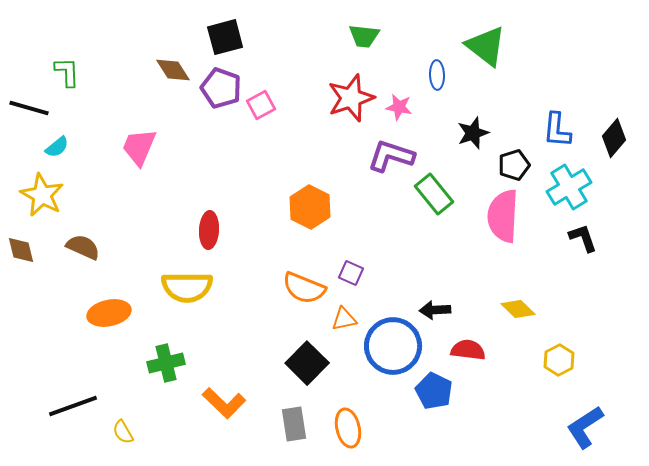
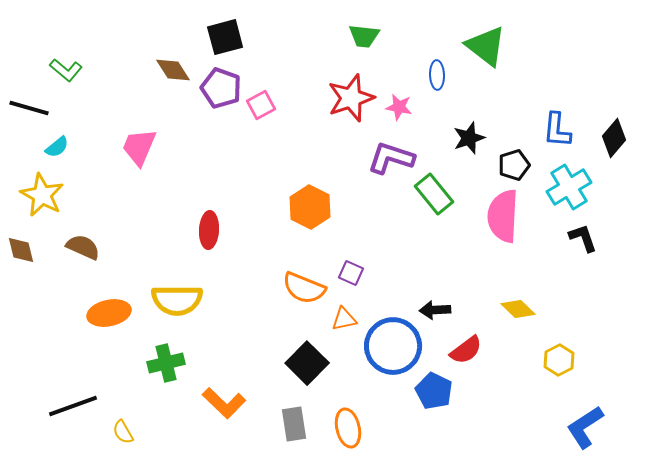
green L-shape at (67, 72): moved 1 px left, 2 px up; rotated 132 degrees clockwise
black star at (473, 133): moved 4 px left, 5 px down
purple L-shape at (391, 156): moved 2 px down
yellow semicircle at (187, 287): moved 10 px left, 13 px down
red semicircle at (468, 350): moved 2 px left; rotated 136 degrees clockwise
